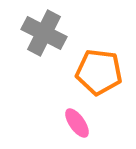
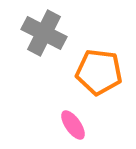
pink ellipse: moved 4 px left, 2 px down
